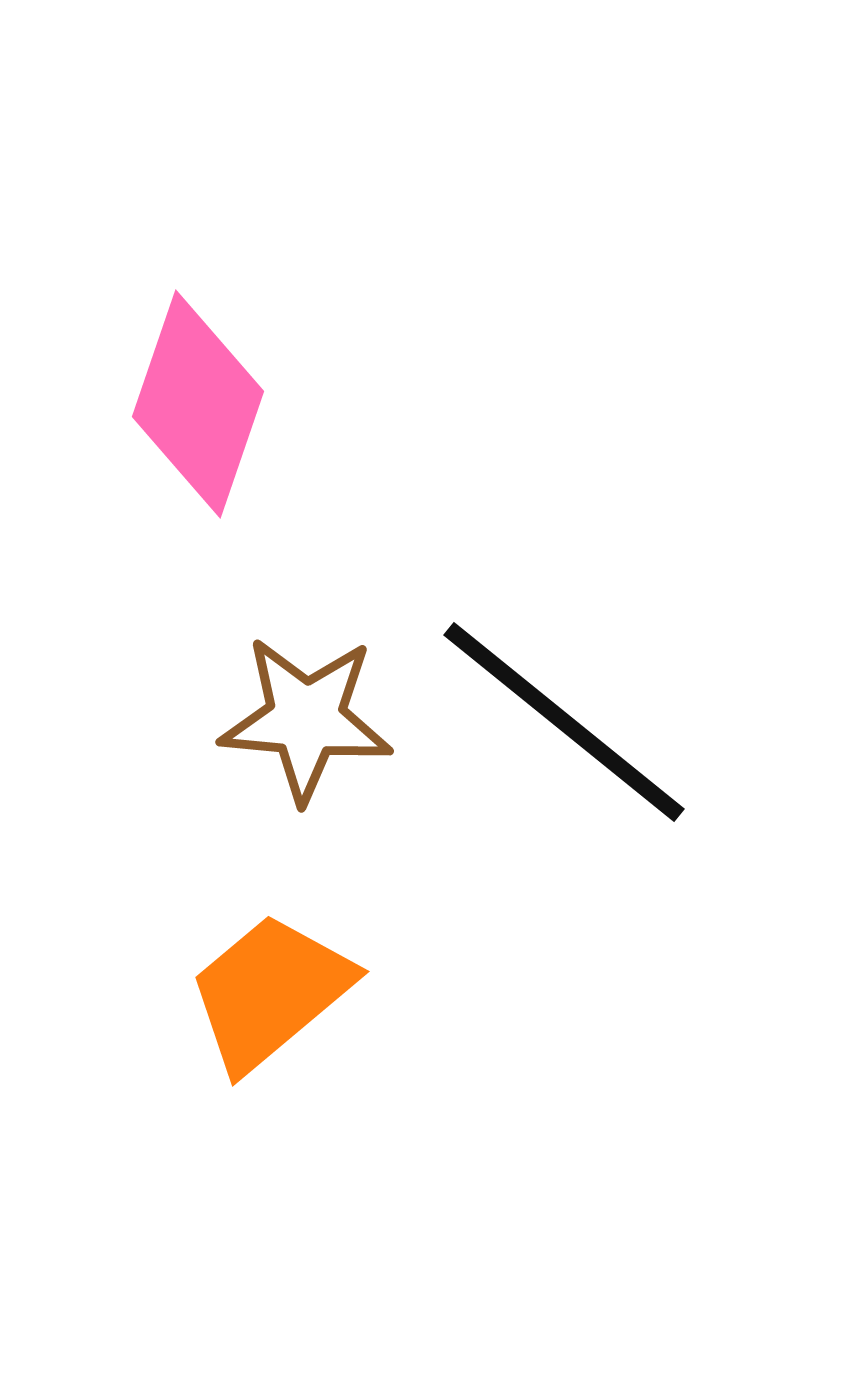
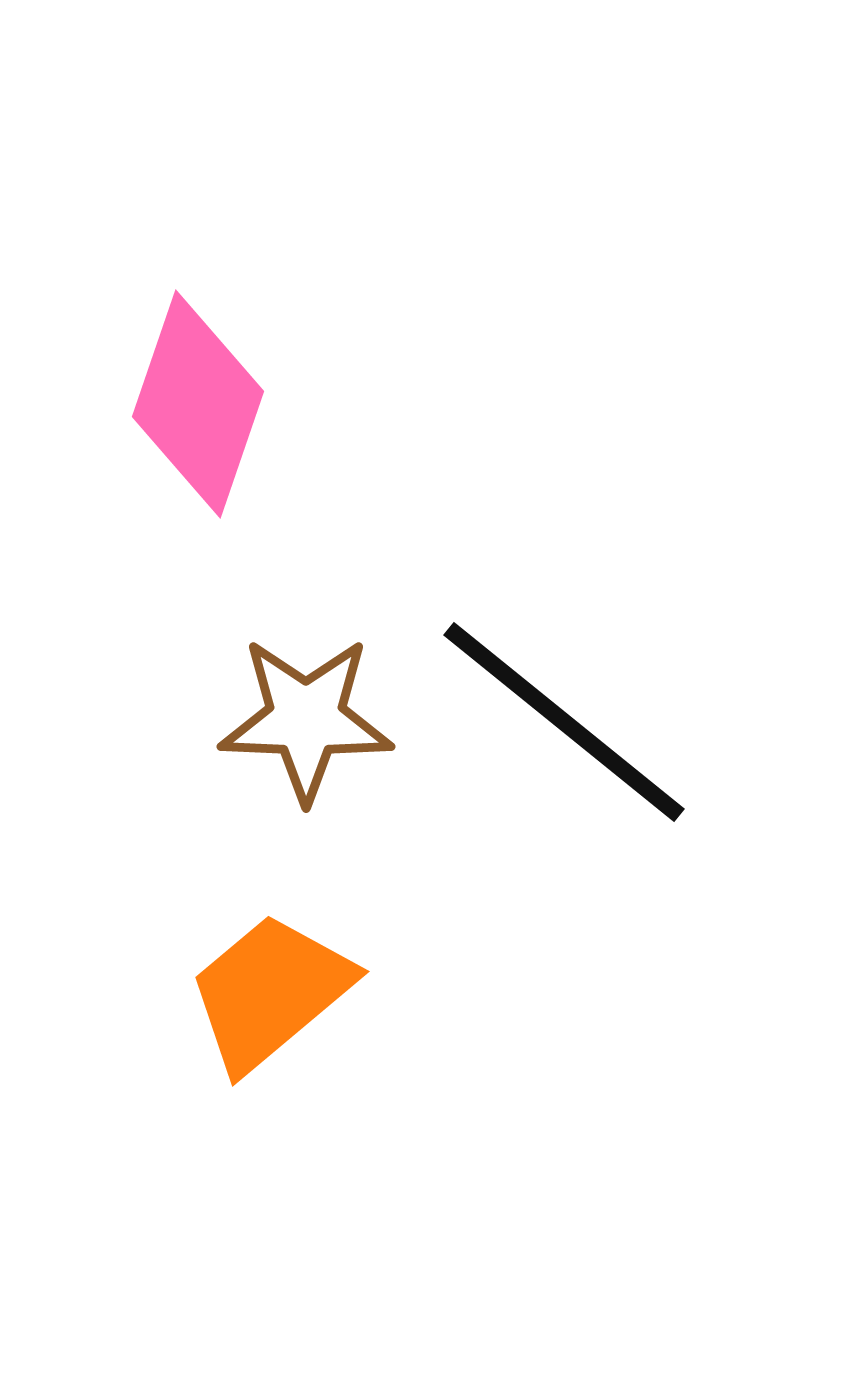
brown star: rotated 3 degrees counterclockwise
